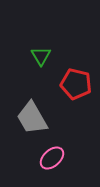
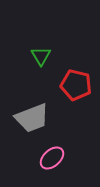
red pentagon: moved 1 px down
gray trapezoid: rotated 81 degrees counterclockwise
